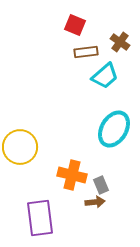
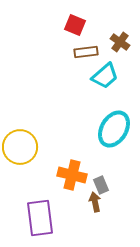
brown arrow: rotated 96 degrees counterclockwise
